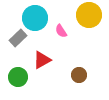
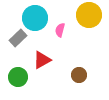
pink semicircle: moved 1 px left, 1 px up; rotated 48 degrees clockwise
